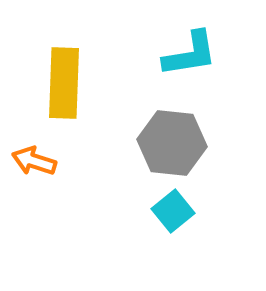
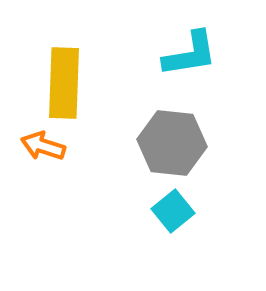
orange arrow: moved 9 px right, 15 px up
